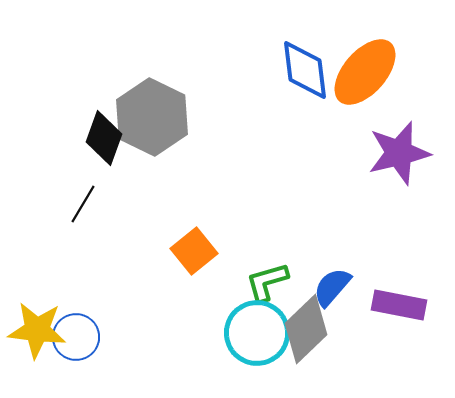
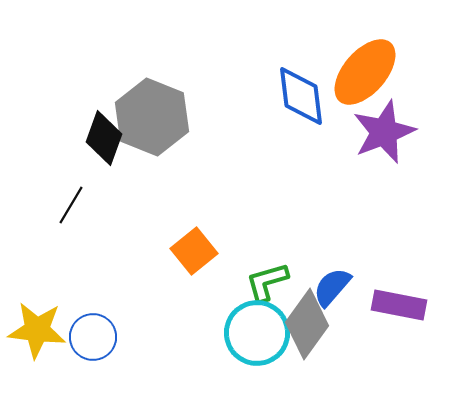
blue diamond: moved 4 px left, 26 px down
gray hexagon: rotated 4 degrees counterclockwise
purple star: moved 15 px left, 21 px up; rotated 8 degrees counterclockwise
black line: moved 12 px left, 1 px down
gray diamond: moved 1 px right, 5 px up; rotated 10 degrees counterclockwise
blue circle: moved 17 px right
